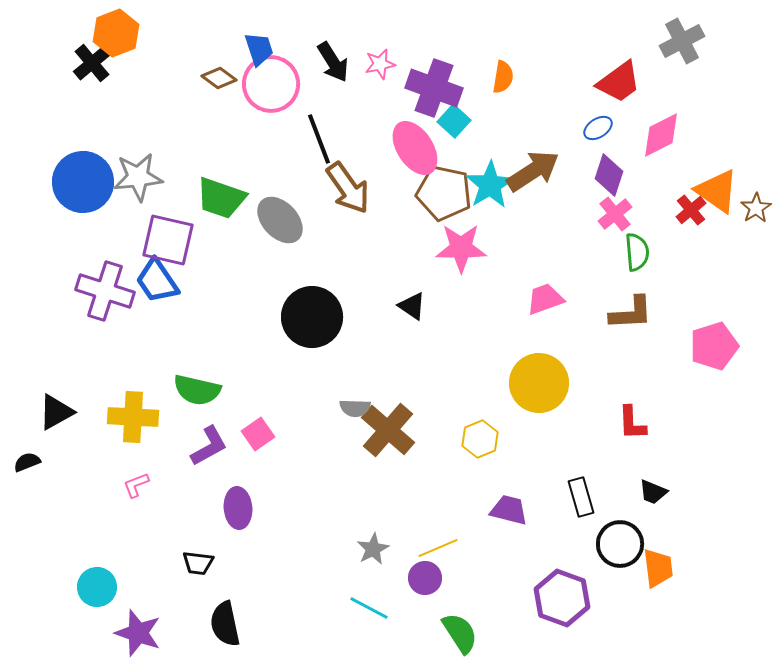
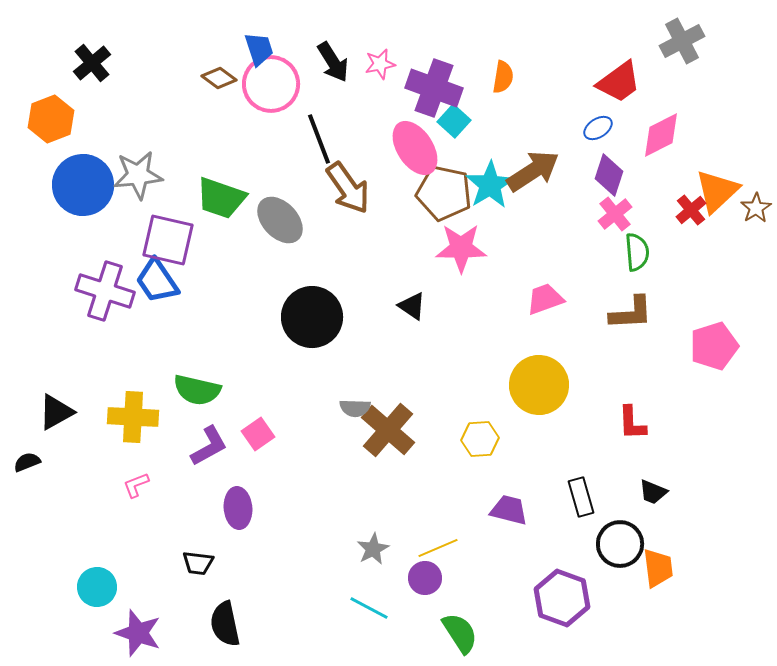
orange hexagon at (116, 33): moved 65 px left, 86 px down
gray star at (138, 177): moved 2 px up
blue circle at (83, 182): moved 3 px down
orange triangle at (717, 191): rotated 42 degrees clockwise
yellow circle at (539, 383): moved 2 px down
yellow hexagon at (480, 439): rotated 18 degrees clockwise
